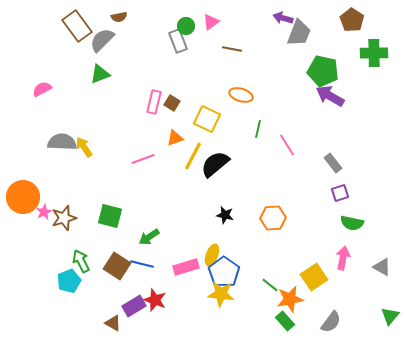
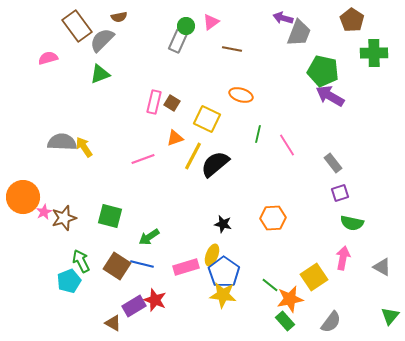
gray rectangle at (178, 41): rotated 45 degrees clockwise
pink semicircle at (42, 89): moved 6 px right, 31 px up; rotated 12 degrees clockwise
green line at (258, 129): moved 5 px down
black star at (225, 215): moved 2 px left, 9 px down
yellow star at (221, 294): moved 2 px right, 1 px down
